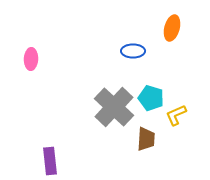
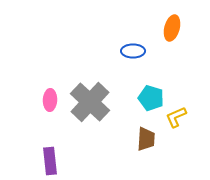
pink ellipse: moved 19 px right, 41 px down
gray cross: moved 24 px left, 5 px up
yellow L-shape: moved 2 px down
